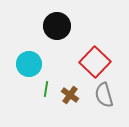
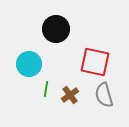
black circle: moved 1 px left, 3 px down
red square: rotated 32 degrees counterclockwise
brown cross: rotated 18 degrees clockwise
